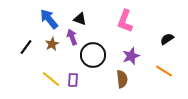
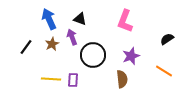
blue arrow: rotated 15 degrees clockwise
yellow line: rotated 36 degrees counterclockwise
